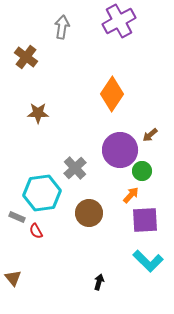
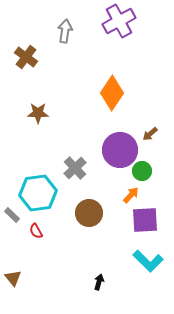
gray arrow: moved 3 px right, 4 px down
orange diamond: moved 1 px up
brown arrow: moved 1 px up
cyan hexagon: moved 4 px left
gray rectangle: moved 5 px left, 2 px up; rotated 21 degrees clockwise
